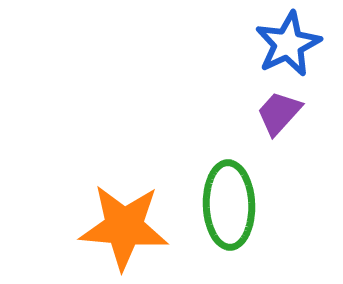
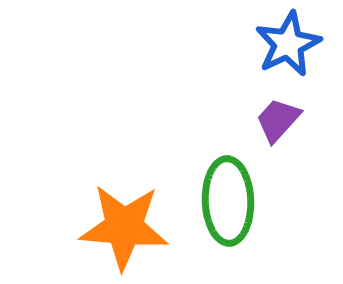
purple trapezoid: moved 1 px left, 7 px down
green ellipse: moved 1 px left, 4 px up
